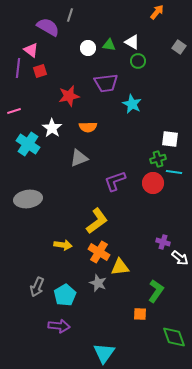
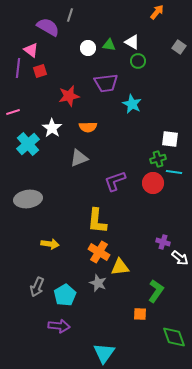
pink line: moved 1 px left, 1 px down
cyan cross: rotated 15 degrees clockwise
yellow L-shape: rotated 132 degrees clockwise
yellow arrow: moved 13 px left, 1 px up
